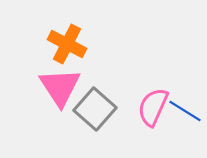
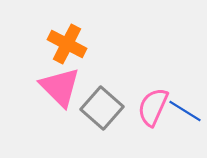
pink triangle: rotated 12 degrees counterclockwise
gray square: moved 7 px right, 1 px up
